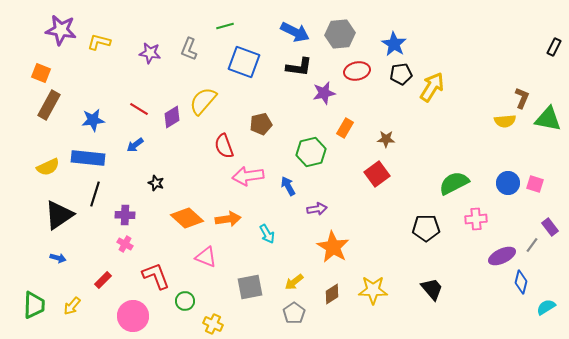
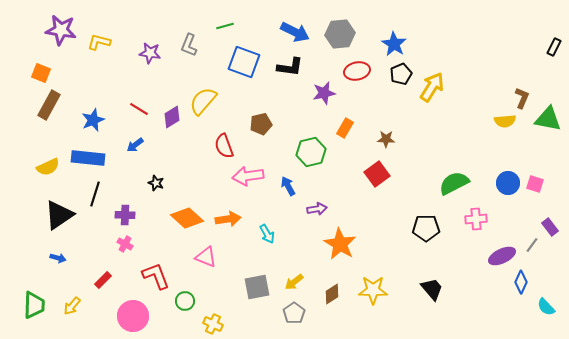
gray L-shape at (189, 49): moved 4 px up
black L-shape at (299, 67): moved 9 px left
black pentagon at (401, 74): rotated 15 degrees counterclockwise
blue star at (93, 120): rotated 15 degrees counterclockwise
orange star at (333, 247): moved 7 px right, 3 px up
blue diamond at (521, 282): rotated 10 degrees clockwise
gray square at (250, 287): moved 7 px right
cyan semicircle at (546, 307): rotated 102 degrees counterclockwise
